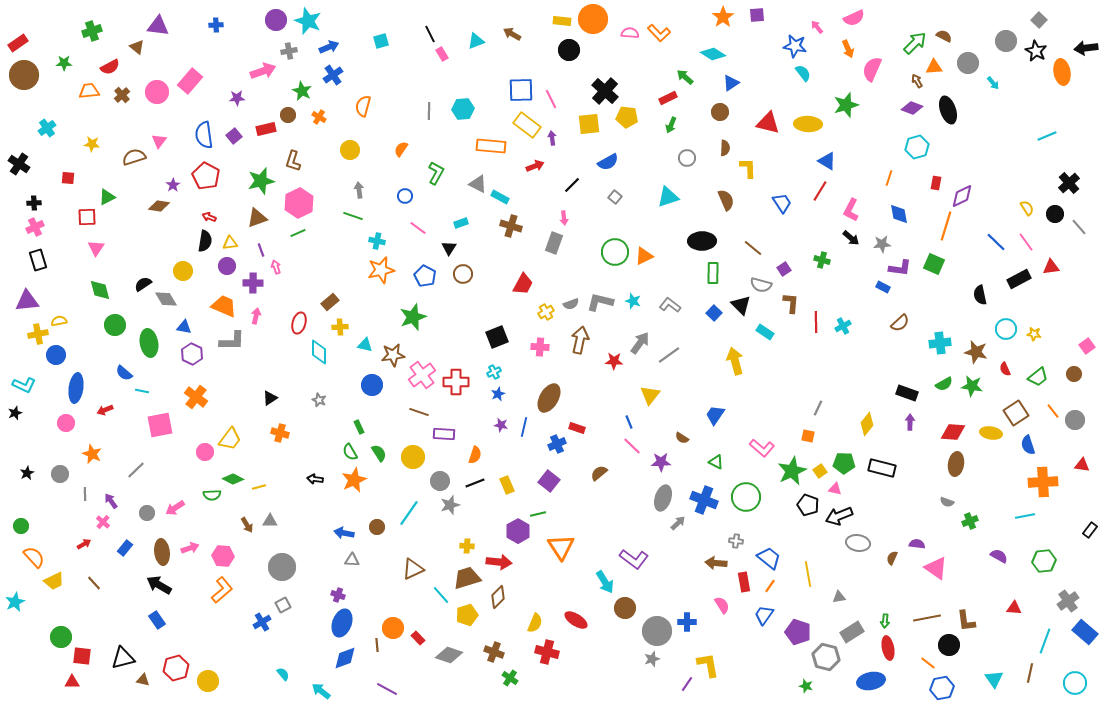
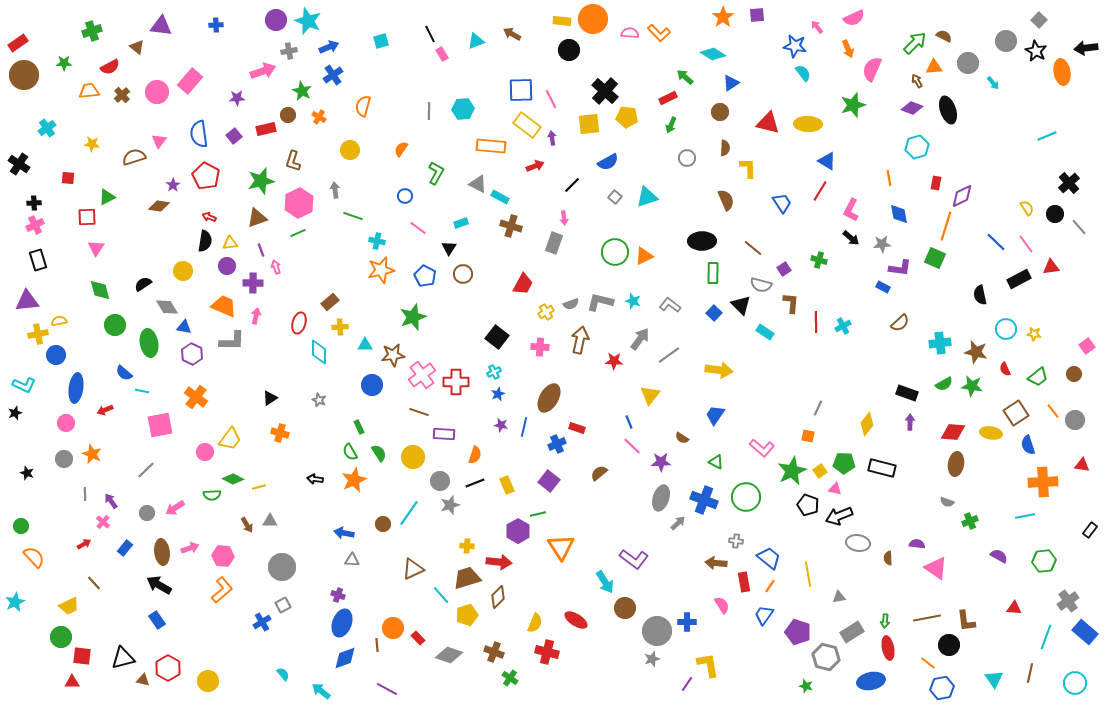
purple triangle at (158, 26): moved 3 px right
green star at (846, 105): moved 7 px right
blue semicircle at (204, 135): moved 5 px left, 1 px up
orange line at (889, 178): rotated 28 degrees counterclockwise
gray arrow at (359, 190): moved 24 px left
cyan triangle at (668, 197): moved 21 px left
pink cross at (35, 227): moved 2 px up
pink line at (1026, 242): moved 2 px down
green cross at (822, 260): moved 3 px left
green square at (934, 264): moved 1 px right, 6 px up
gray diamond at (166, 299): moved 1 px right, 8 px down
black square at (497, 337): rotated 30 degrees counterclockwise
gray arrow at (640, 343): moved 4 px up
cyan triangle at (365, 345): rotated 14 degrees counterclockwise
yellow arrow at (735, 361): moved 16 px left, 9 px down; rotated 112 degrees clockwise
gray line at (136, 470): moved 10 px right
black star at (27, 473): rotated 24 degrees counterclockwise
gray circle at (60, 474): moved 4 px right, 15 px up
gray ellipse at (663, 498): moved 2 px left
brown circle at (377, 527): moved 6 px right, 3 px up
brown semicircle at (892, 558): moved 4 px left; rotated 24 degrees counterclockwise
yellow trapezoid at (54, 581): moved 15 px right, 25 px down
cyan line at (1045, 641): moved 1 px right, 4 px up
red hexagon at (176, 668): moved 8 px left; rotated 15 degrees counterclockwise
